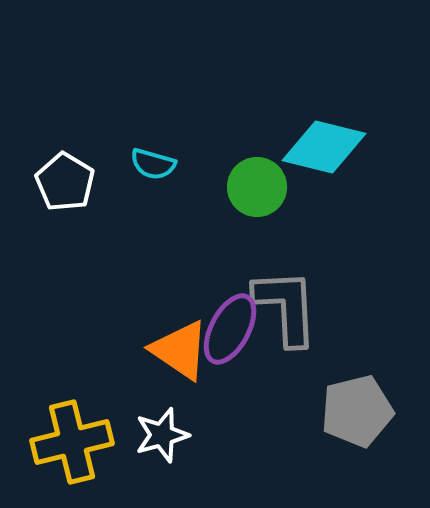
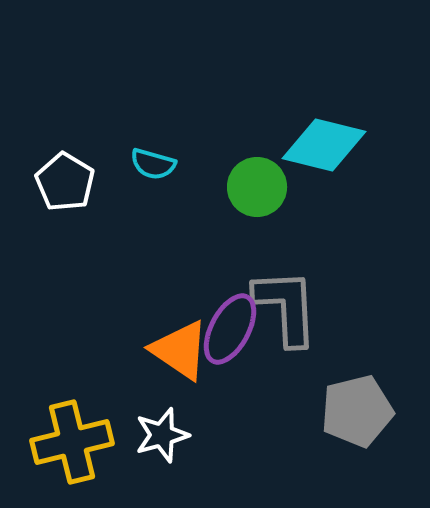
cyan diamond: moved 2 px up
